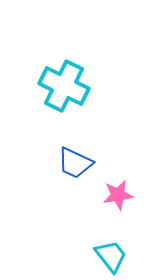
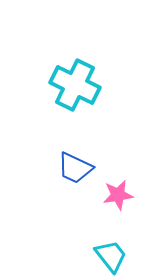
cyan cross: moved 11 px right, 1 px up
blue trapezoid: moved 5 px down
